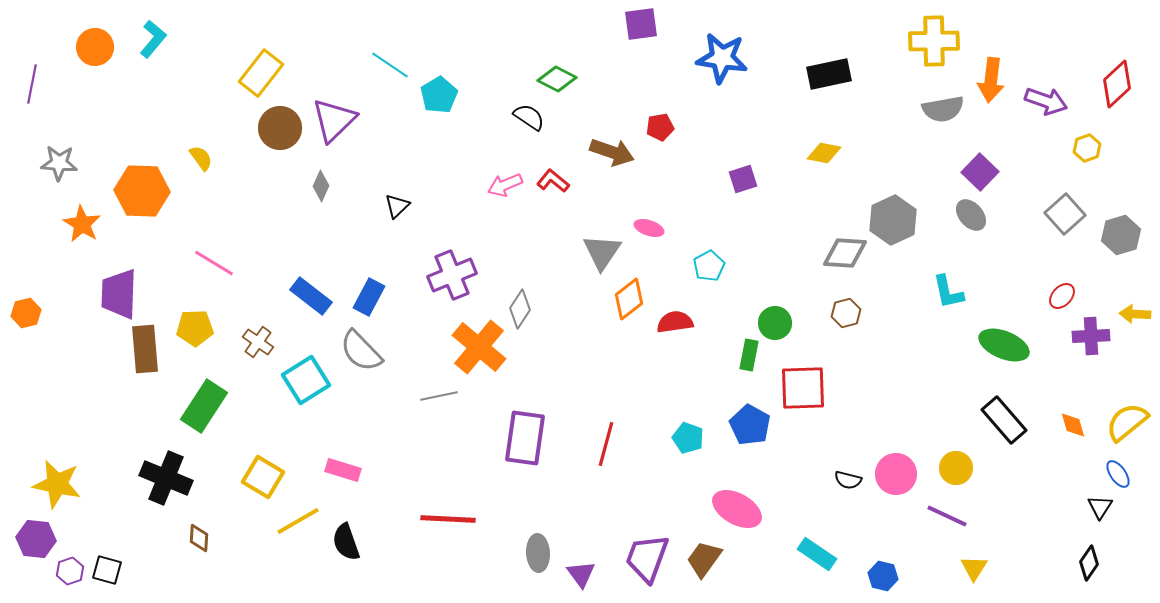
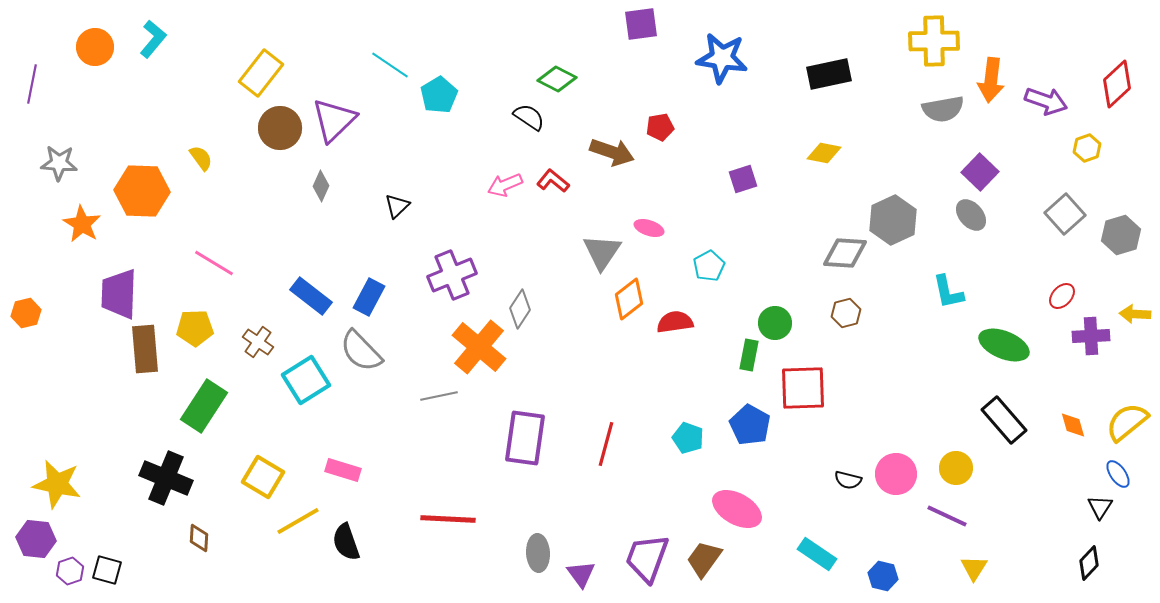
black diamond at (1089, 563): rotated 8 degrees clockwise
